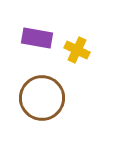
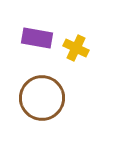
yellow cross: moved 1 px left, 2 px up
